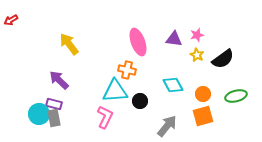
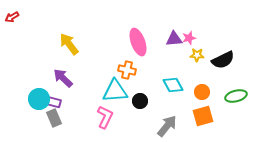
red arrow: moved 1 px right, 3 px up
pink star: moved 8 px left, 3 px down
purple triangle: rotated 12 degrees counterclockwise
yellow star: rotated 24 degrees counterclockwise
black semicircle: moved 1 px down; rotated 10 degrees clockwise
purple arrow: moved 4 px right, 2 px up
orange circle: moved 1 px left, 2 px up
purple rectangle: moved 1 px left, 2 px up
cyan circle: moved 15 px up
gray rectangle: rotated 12 degrees counterclockwise
